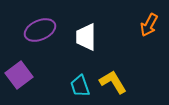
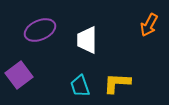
white trapezoid: moved 1 px right, 3 px down
yellow L-shape: moved 4 px right, 1 px down; rotated 56 degrees counterclockwise
